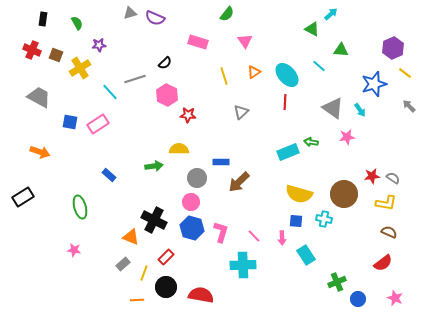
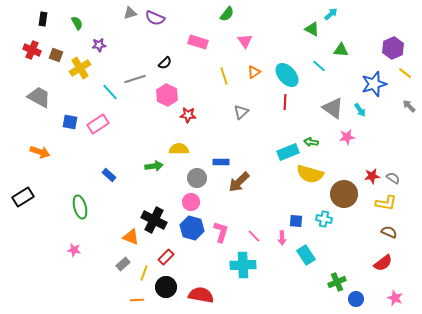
yellow semicircle at (299, 194): moved 11 px right, 20 px up
blue circle at (358, 299): moved 2 px left
